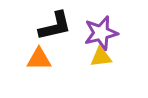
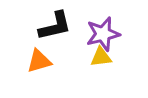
purple star: moved 2 px right, 1 px down
orange triangle: moved 2 px down; rotated 16 degrees counterclockwise
